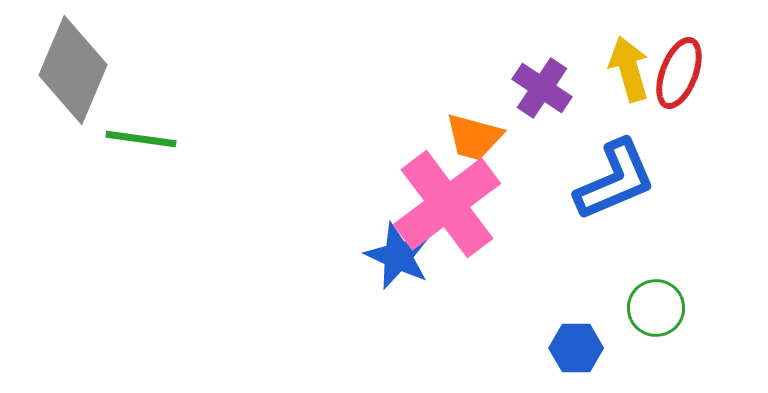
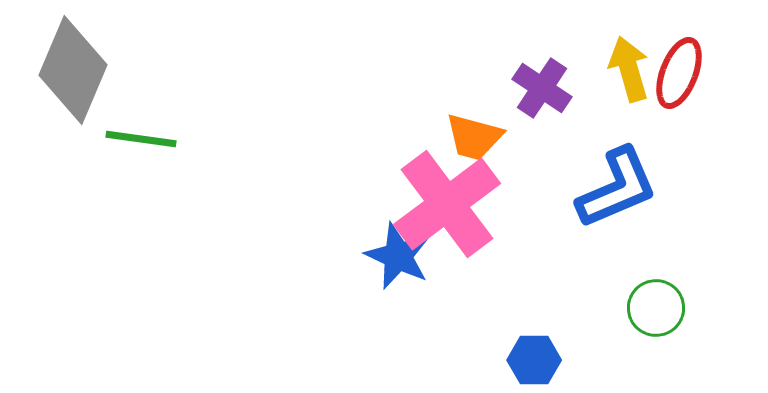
blue L-shape: moved 2 px right, 8 px down
blue hexagon: moved 42 px left, 12 px down
